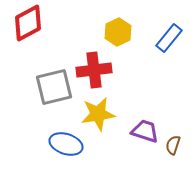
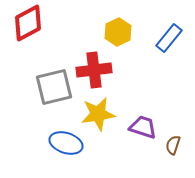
purple trapezoid: moved 2 px left, 4 px up
blue ellipse: moved 1 px up
